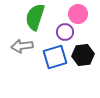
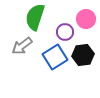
pink circle: moved 8 px right, 5 px down
gray arrow: rotated 30 degrees counterclockwise
blue square: rotated 15 degrees counterclockwise
